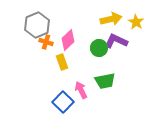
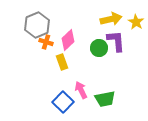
purple L-shape: rotated 60 degrees clockwise
green trapezoid: moved 18 px down
